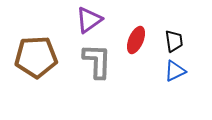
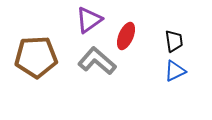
red ellipse: moved 10 px left, 4 px up
gray L-shape: rotated 51 degrees counterclockwise
